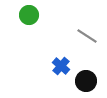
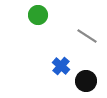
green circle: moved 9 px right
